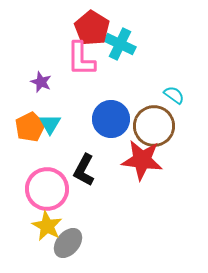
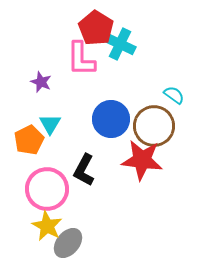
red pentagon: moved 4 px right
orange pentagon: moved 1 px left, 13 px down
